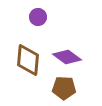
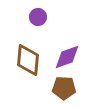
purple diamond: rotated 56 degrees counterclockwise
